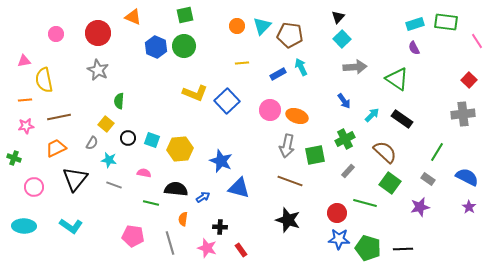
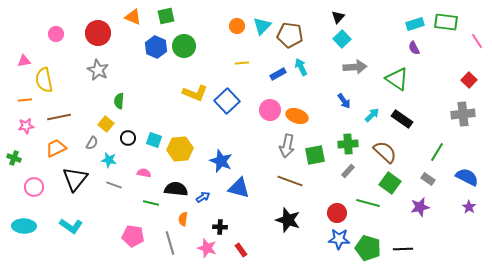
green square at (185, 15): moved 19 px left, 1 px down
green cross at (345, 139): moved 3 px right, 5 px down; rotated 24 degrees clockwise
cyan square at (152, 140): moved 2 px right
green line at (365, 203): moved 3 px right
